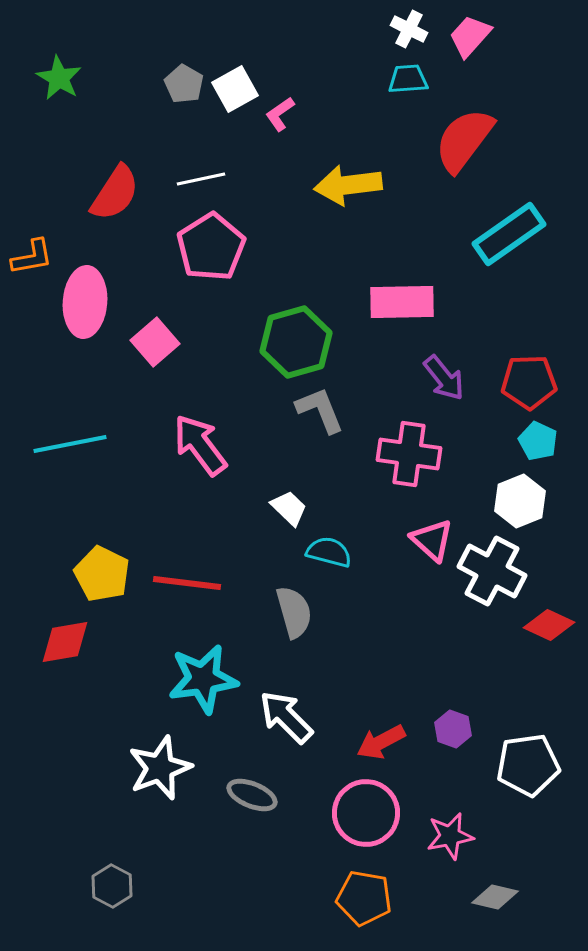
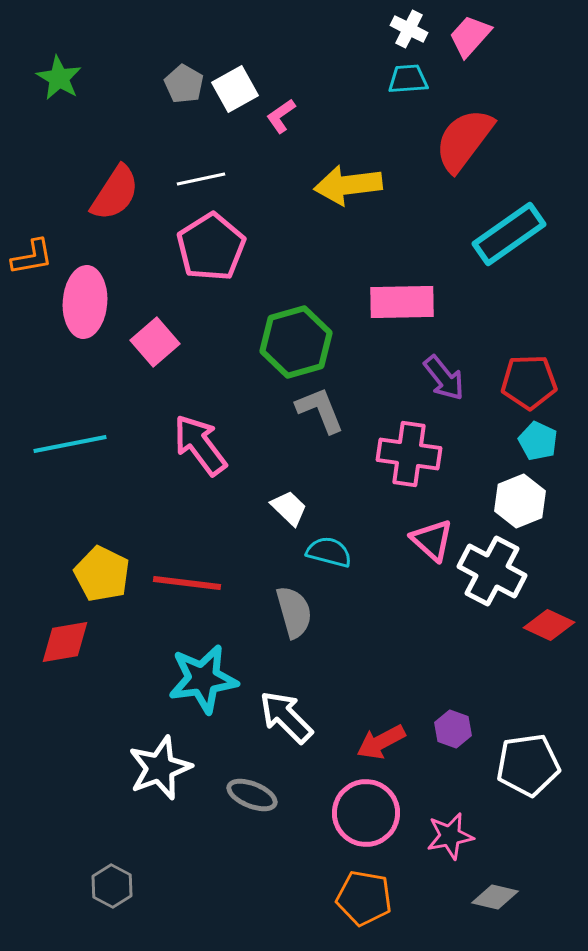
pink L-shape at (280, 114): moved 1 px right, 2 px down
